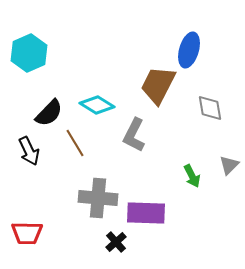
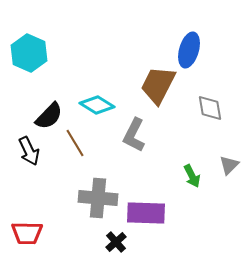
cyan hexagon: rotated 12 degrees counterclockwise
black semicircle: moved 3 px down
